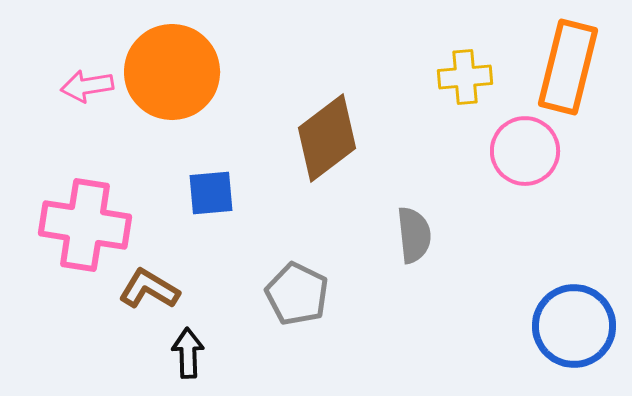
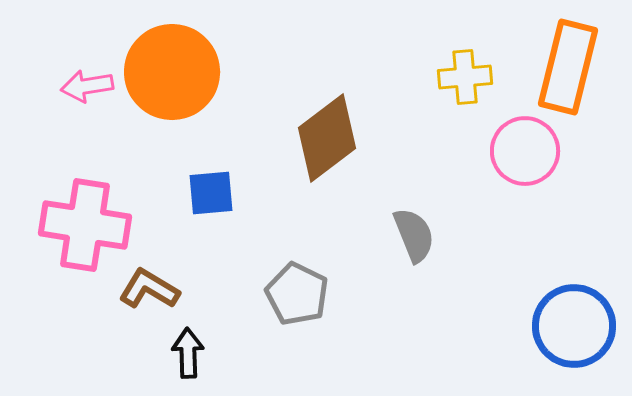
gray semicircle: rotated 16 degrees counterclockwise
